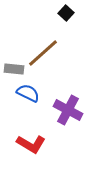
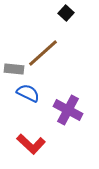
red L-shape: rotated 12 degrees clockwise
